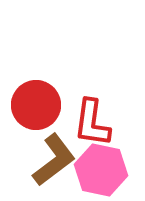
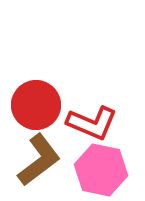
red L-shape: rotated 75 degrees counterclockwise
brown L-shape: moved 15 px left
